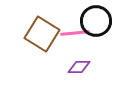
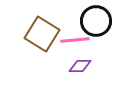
pink line: moved 7 px down
purple diamond: moved 1 px right, 1 px up
